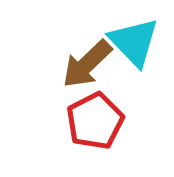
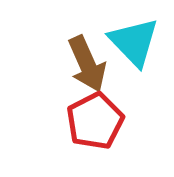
brown arrow: rotated 70 degrees counterclockwise
